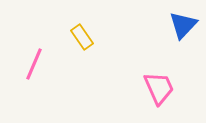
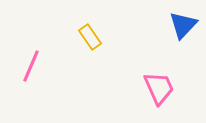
yellow rectangle: moved 8 px right
pink line: moved 3 px left, 2 px down
